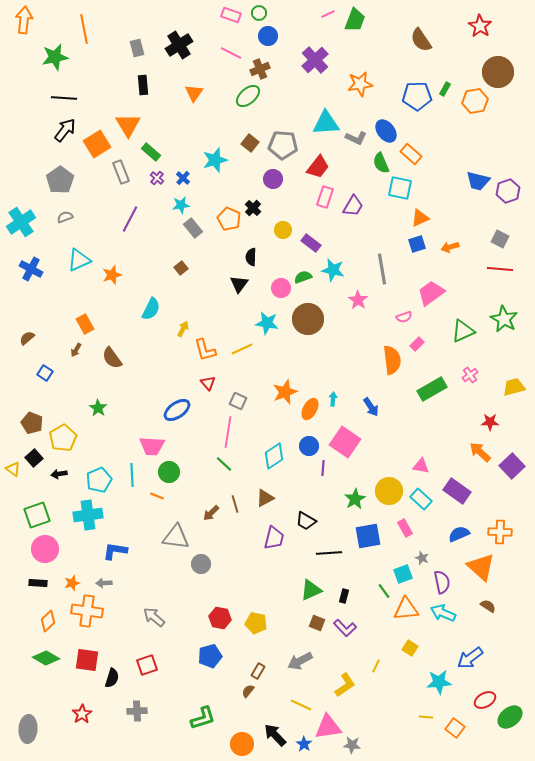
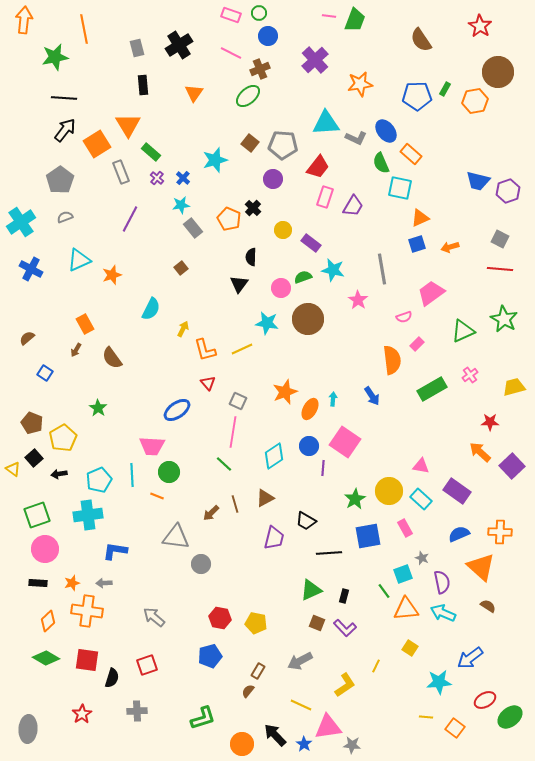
pink line at (328, 14): moved 1 px right, 2 px down; rotated 32 degrees clockwise
blue arrow at (371, 407): moved 1 px right, 11 px up
pink line at (228, 432): moved 5 px right
